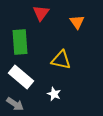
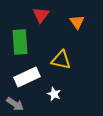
red triangle: moved 2 px down
white rectangle: moved 6 px right; rotated 65 degrees counterclockwise
